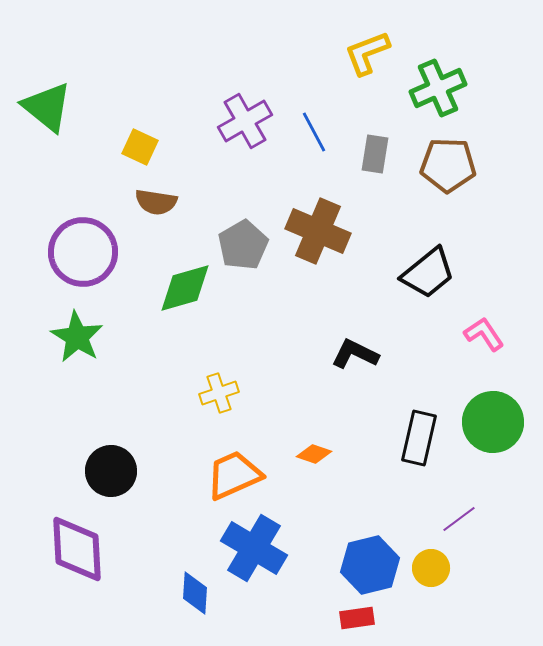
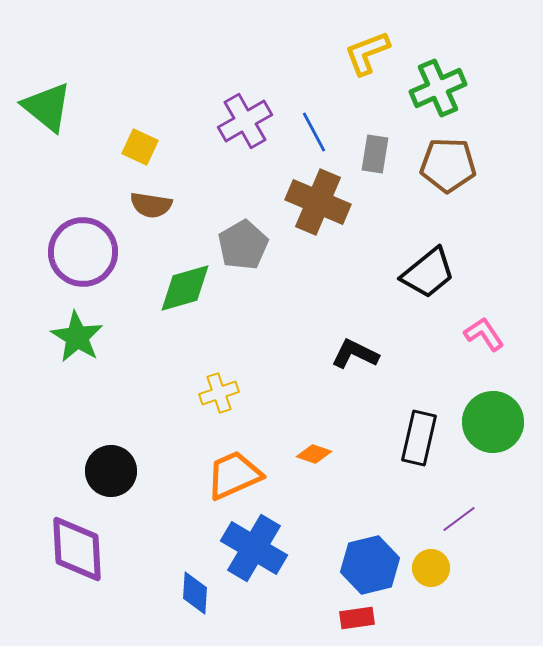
brown semicircle: moved 5 px left, 3 px down
brown cross: moved 29 px up
